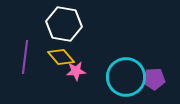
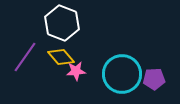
white hexagon: moved 2 px left, 1 px up; rotated 12 degrees clockwise
purple line: rotated 28 degrees clockwise
cyan circle: moved 4 px left, 3 px up
